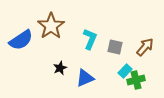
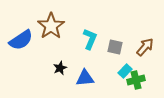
blue triangle: rotated 18 degrees clockwise
